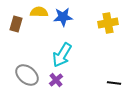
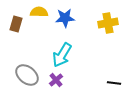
blue star: moved 2 px right, 1 px down
